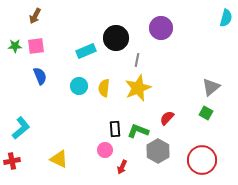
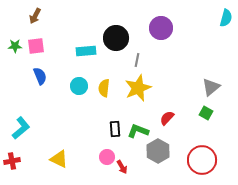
cyan rectangle: rotated 18 degrees clockwise
pink circle: moved 2 px right, 7 px down
red arrow: rotated 56 degrees counterclockwise
